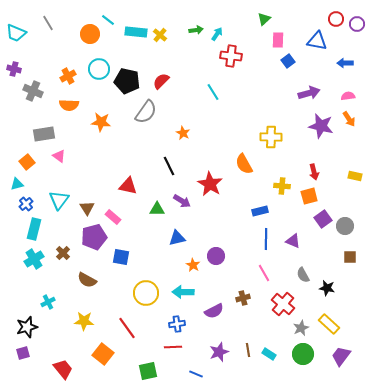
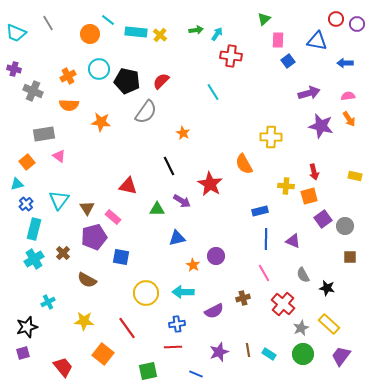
yellow cross at (282, 186): moved 4 px right
red trapezoid at (63, 369): moved 2 px up
